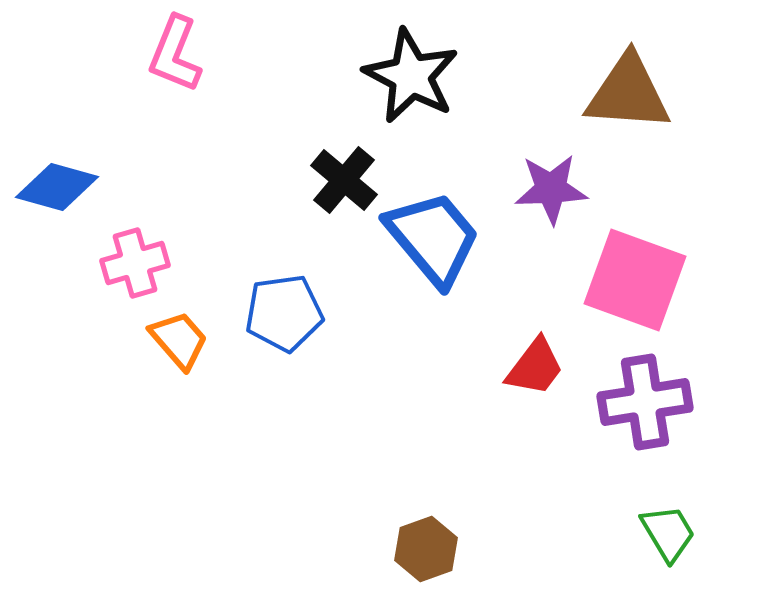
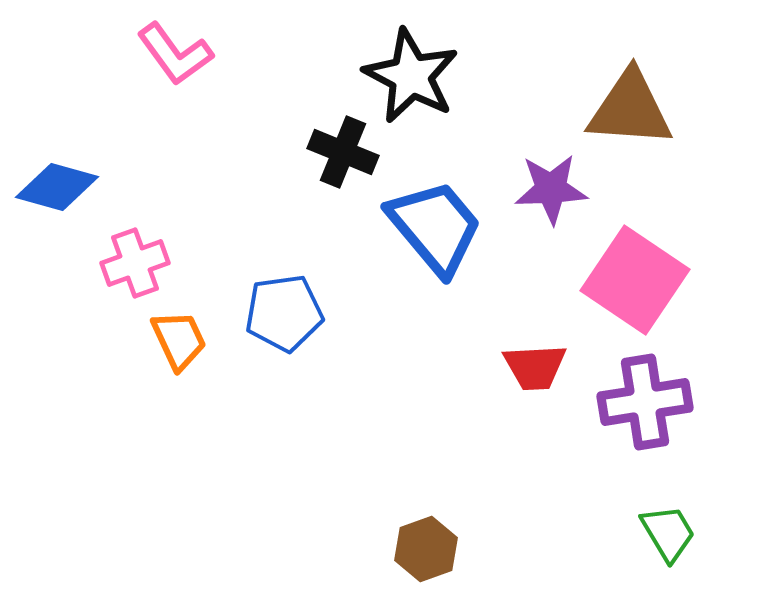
pink L-shape: rotated 58 degrees counterclockwise
brown triangle: moved 2 px right, 16 px down
black cross: moved 1 px left, 28 px up; rotated 18 degrees counterclockwise
blue trapezoid: moved 2 px right, 11 px up
pink cross: rotated 4 degrees counterclockwise
pink square: rotated 14 degrees clockwise
orange trapezoid: rotated 16 degrees clockwise
red trapezoid: rotated 50 degrees clockwise
